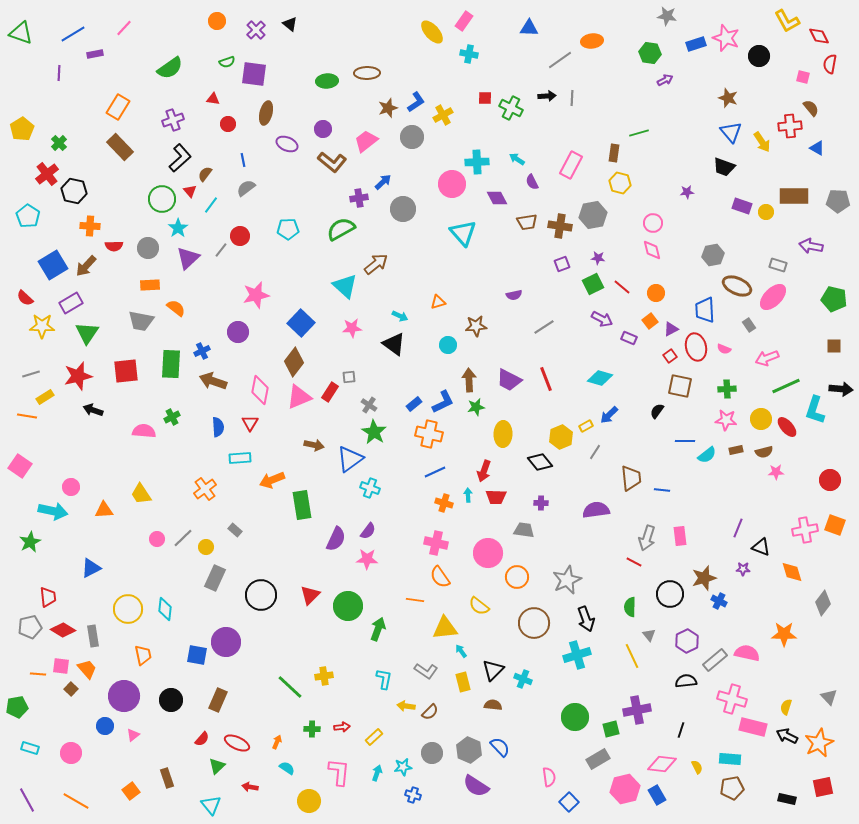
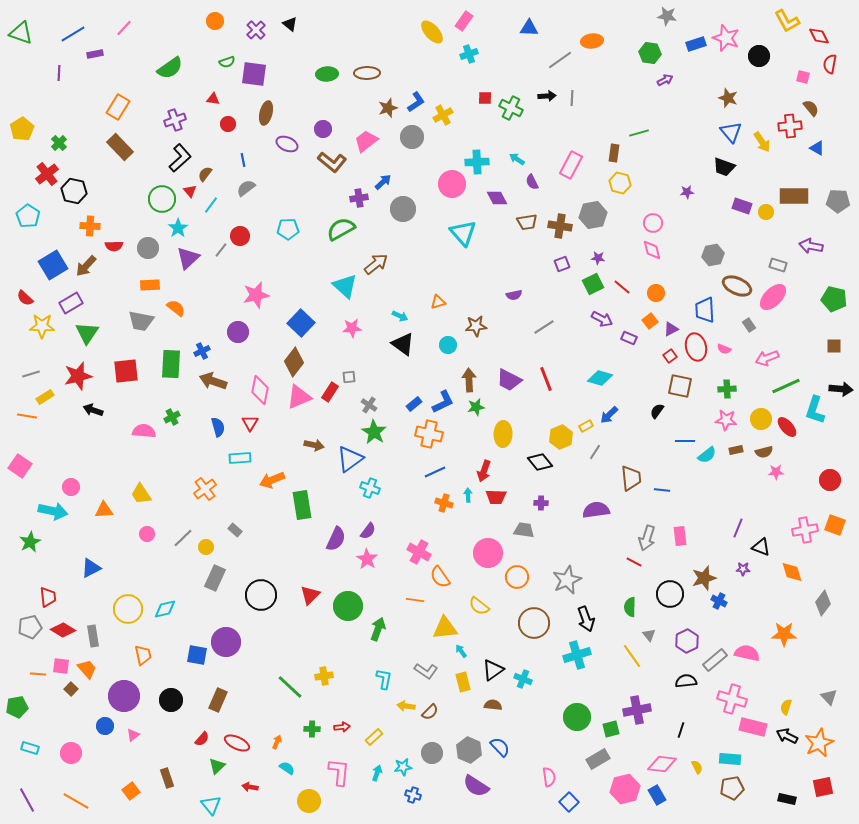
orange circle at (217, 21): moved 2 px left
cyan cross at (469, 54): rotated 30 degrees counterclockwise
green ellipse at (327, 81): moved 7 px up
purple cross at (173, 120): moved 2 px right
black triangle at (394, 344): moved 9 px right
blue semicircle at (218, 427): rotated 12 degrees counterclockwise
pink circle at (157, 539): moved 10 px left, 5 px up
pink cross at (436, 543): moved 17 px left, 9 px down; rotated 15 degrees clockwise
pink star at (367, 559): rotated 30 degrees clockwise
cyan diamond at (165, 609): rotated 70 degrees clockwise
yellow line at (632, 656): rotated 10 degrees counterclockwise
black triangle at (493, 670): rotated 10 degrees clockwise
green circle at (575, 717): moved 2 px right
